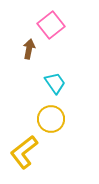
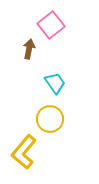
yellow circle: moved 1 px left
yellow L-shape: rotated 12 degrees counterclockwise
